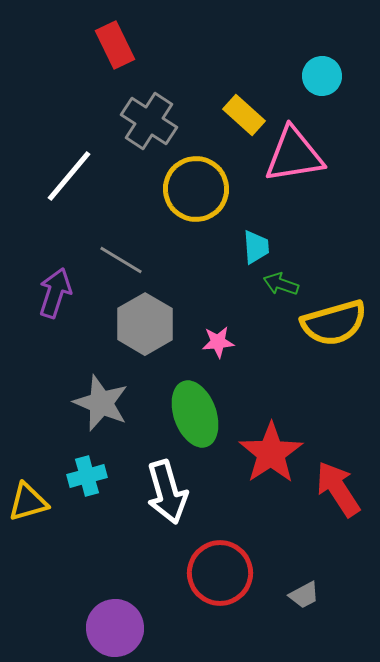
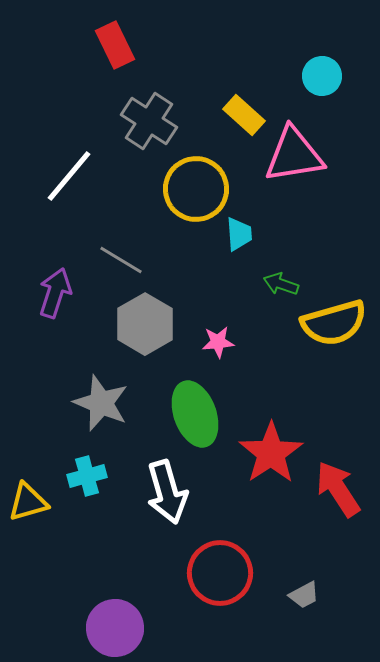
cyan trapezoid: moved 17 px left, 13 px up
